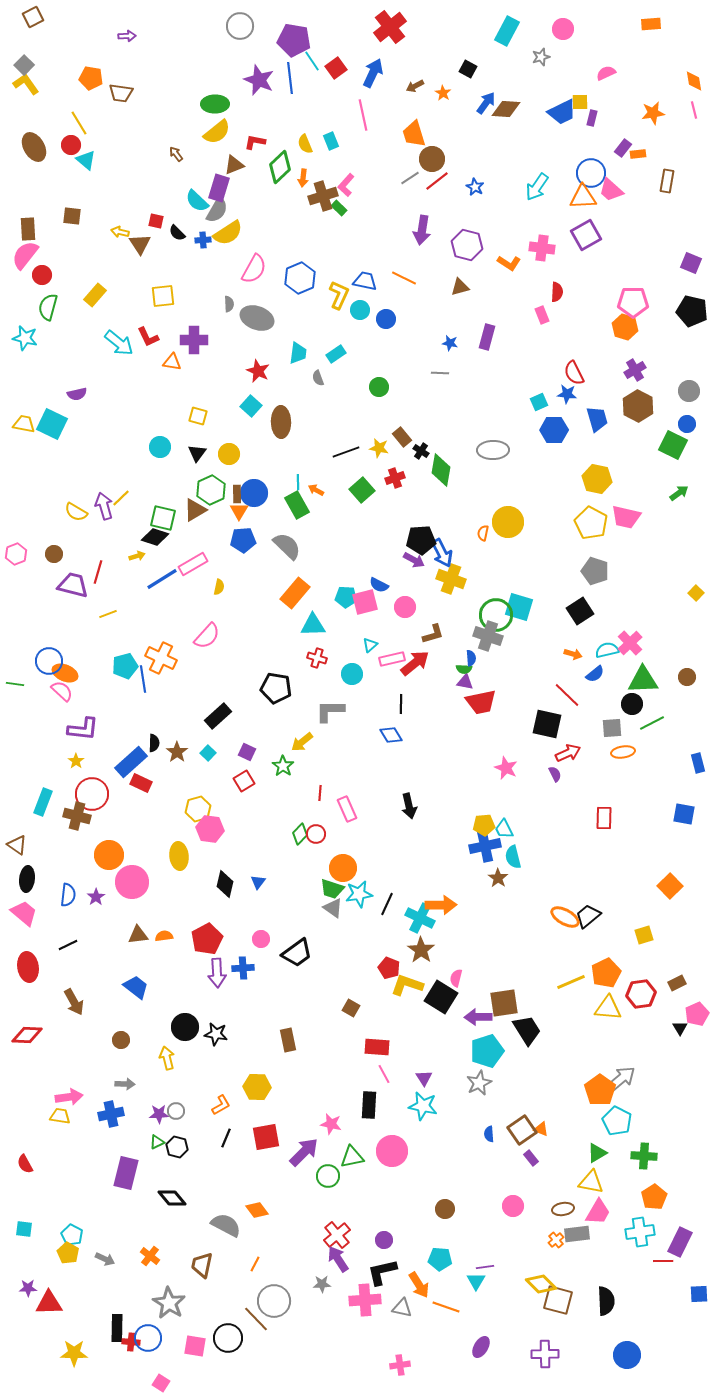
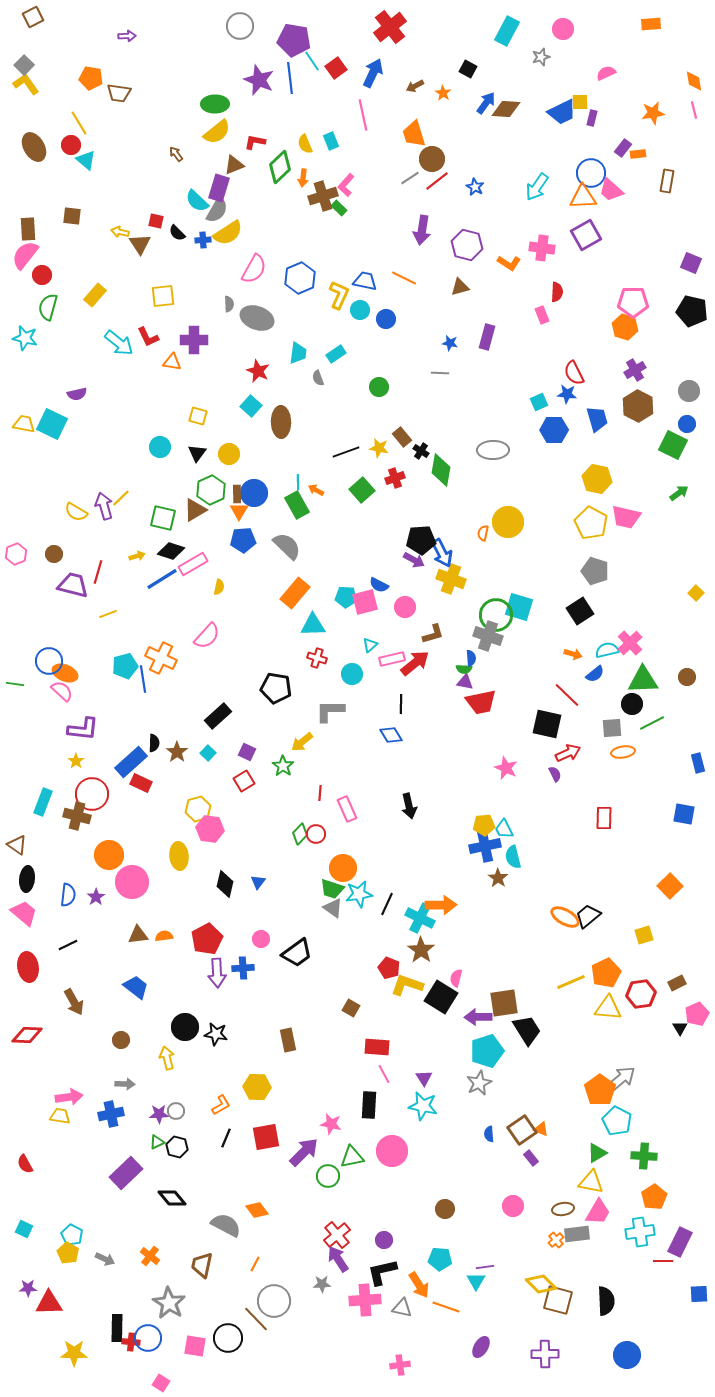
brown trapezoid at (121, 93): moved 2 px left
black diamond at (155, 537): moved 16 px right, 14 px down
purple rectangle at (126, 1173): rotated 32 degrees clockwise
cyan square at (24, 1229): rotated 18 degrees clockwise
